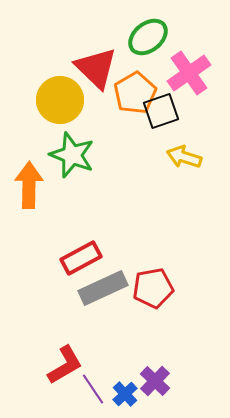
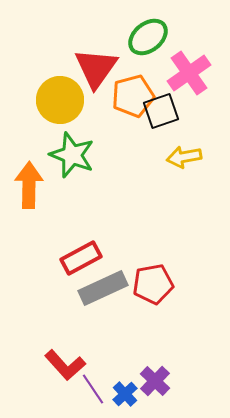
red triangle: rotated 21 degrees clockwise
orange pentagon: moved 2 px left, 3 px down; rotated 15 degrees clockwise
yellow arrow: rotated 28 degrees counterclockwise
red pentagon: moved 4 px up
red L-shape: rotated 78 degrees clockwise
